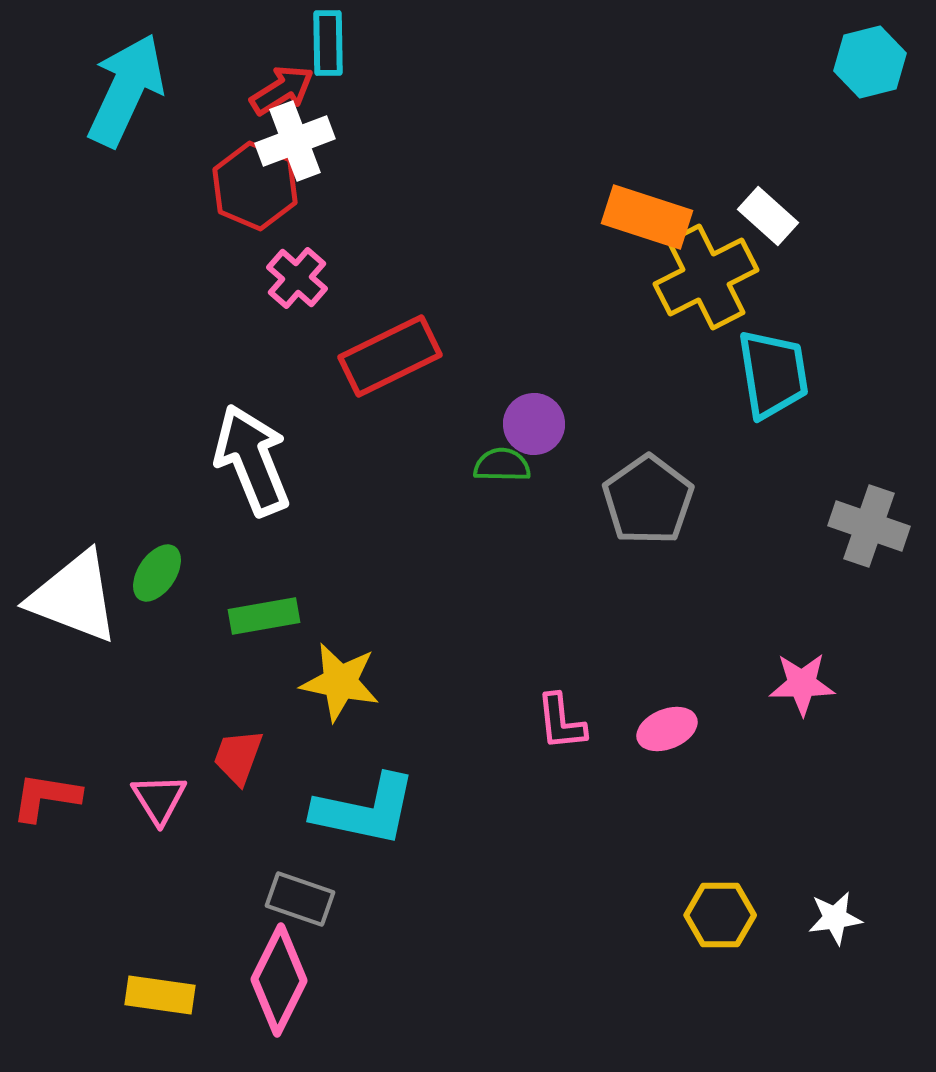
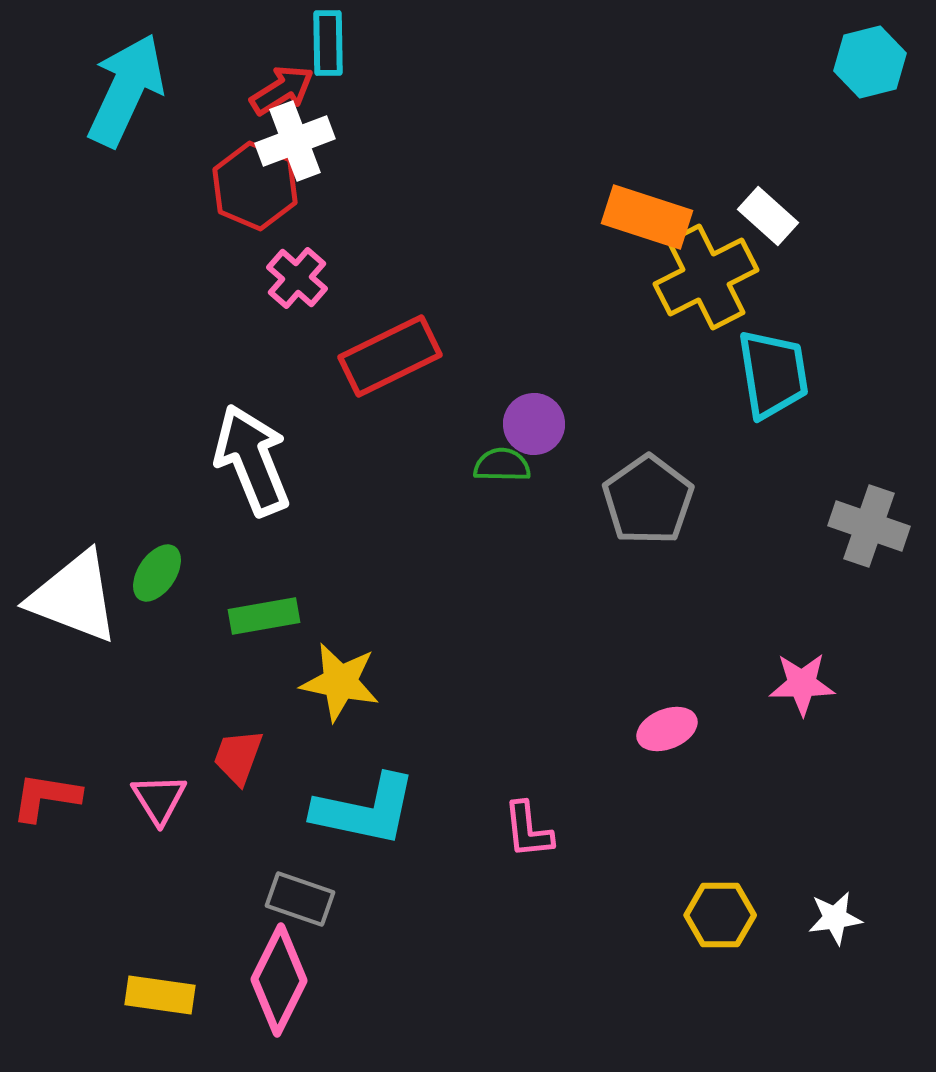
pink L-shape: moved 33 px left, 108 px down
